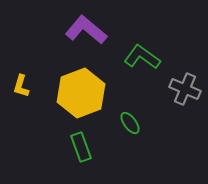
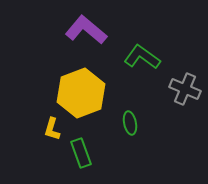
yellow L-shape: moved 31 px right, 43 px down
green ellipse: rotated 25 degrees clockwise
green rectangle: moved 6 px down
